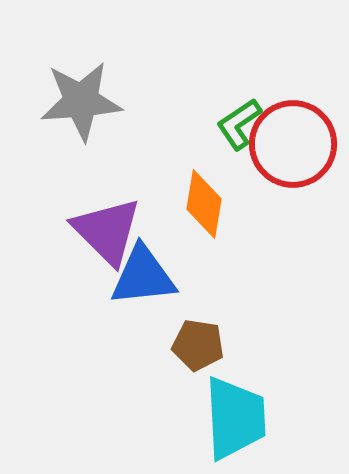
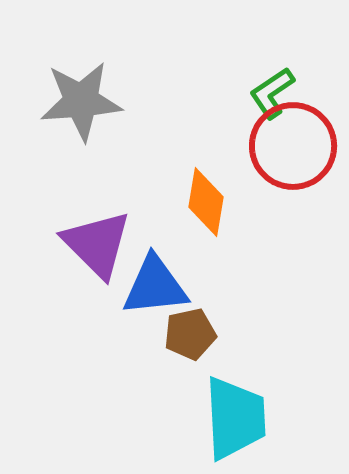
green L-shape: moved 33 px right, 31 px up
red circle: moved 2 px down
orange diamond: moved 2 px right, 2 px up
purple triangle: moved 10 px left, 13 px down
blue triangle: moved 12 px right, 10 px down
brown pentagon: moved 8 px left, 11 px up; rotated 21 degrees counterclockwise
